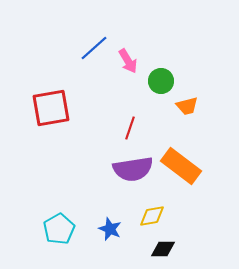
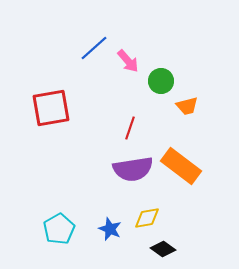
pink arrow: rotated 10 degrees counterclockwise
yellow diamond: moved 5 px left, 2 px down
black diamond: rotated 35 degrees clockwise
